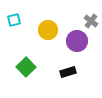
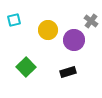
purple circle: moved 3 px left, 1 px up
